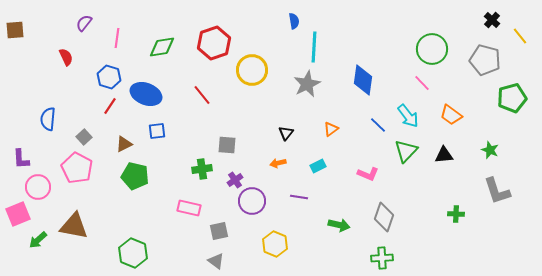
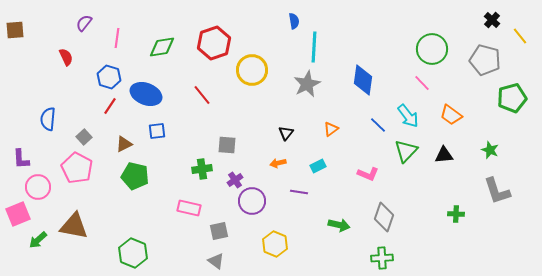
purple line at (299, 197): moved 5 px up
